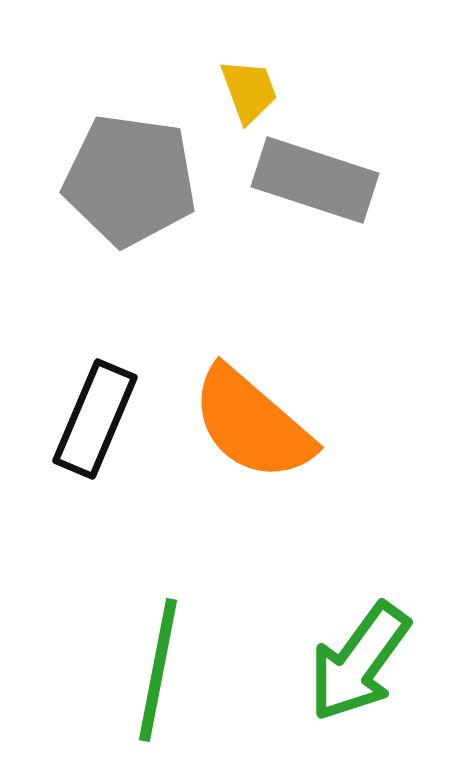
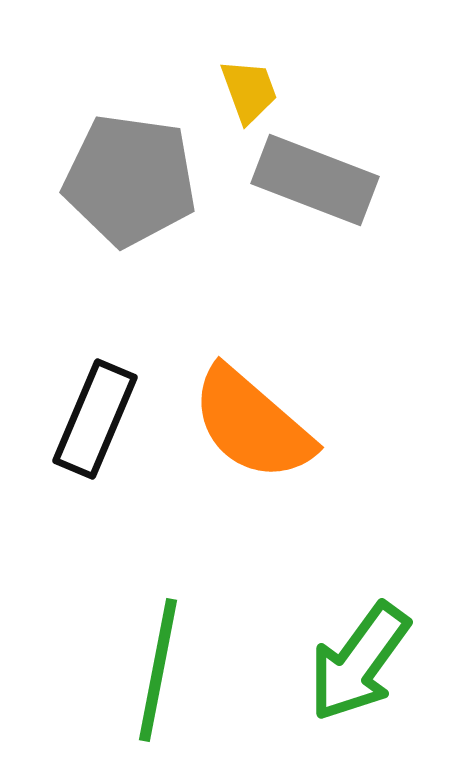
gray rectangle: rotated 3 degrees clockwise
